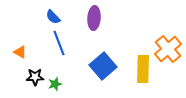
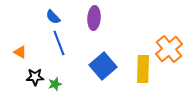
orange cross: moved 1 px right
